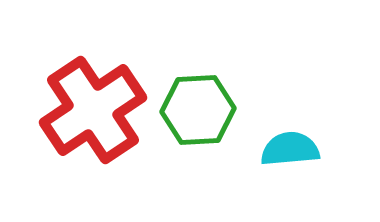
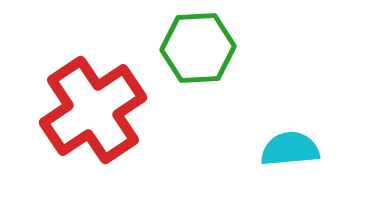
green hexagon: moved 62 px up
